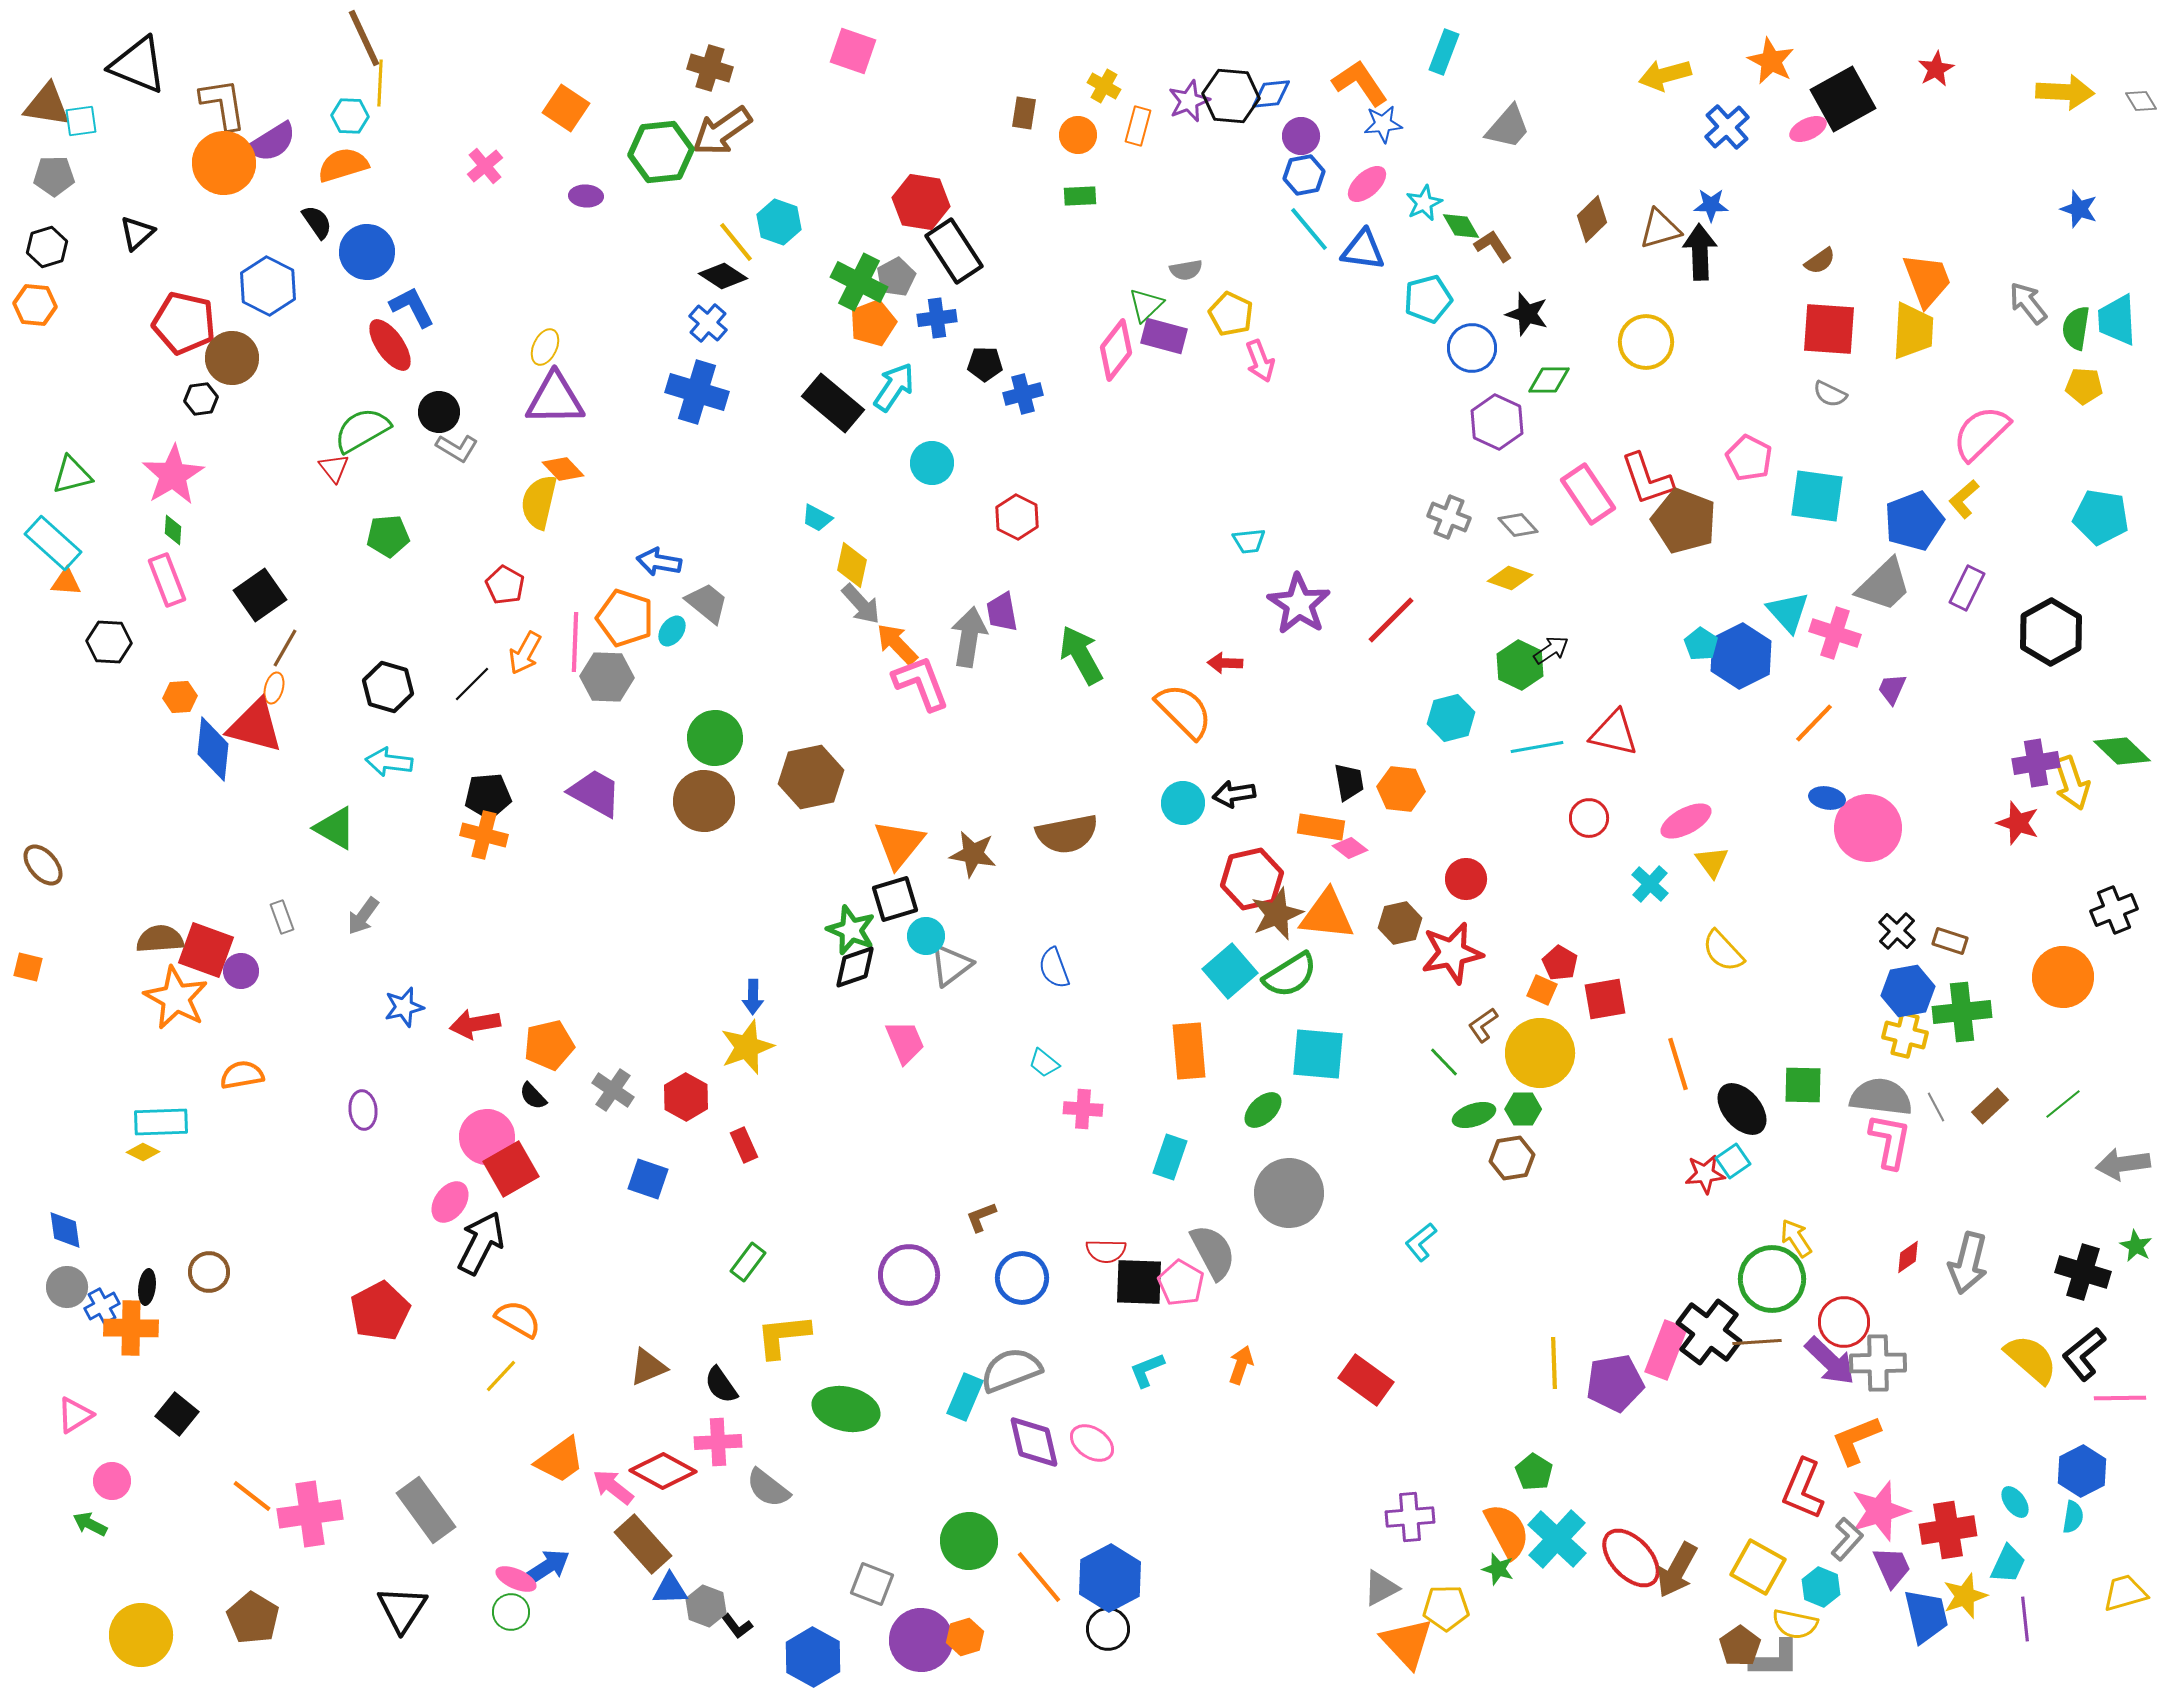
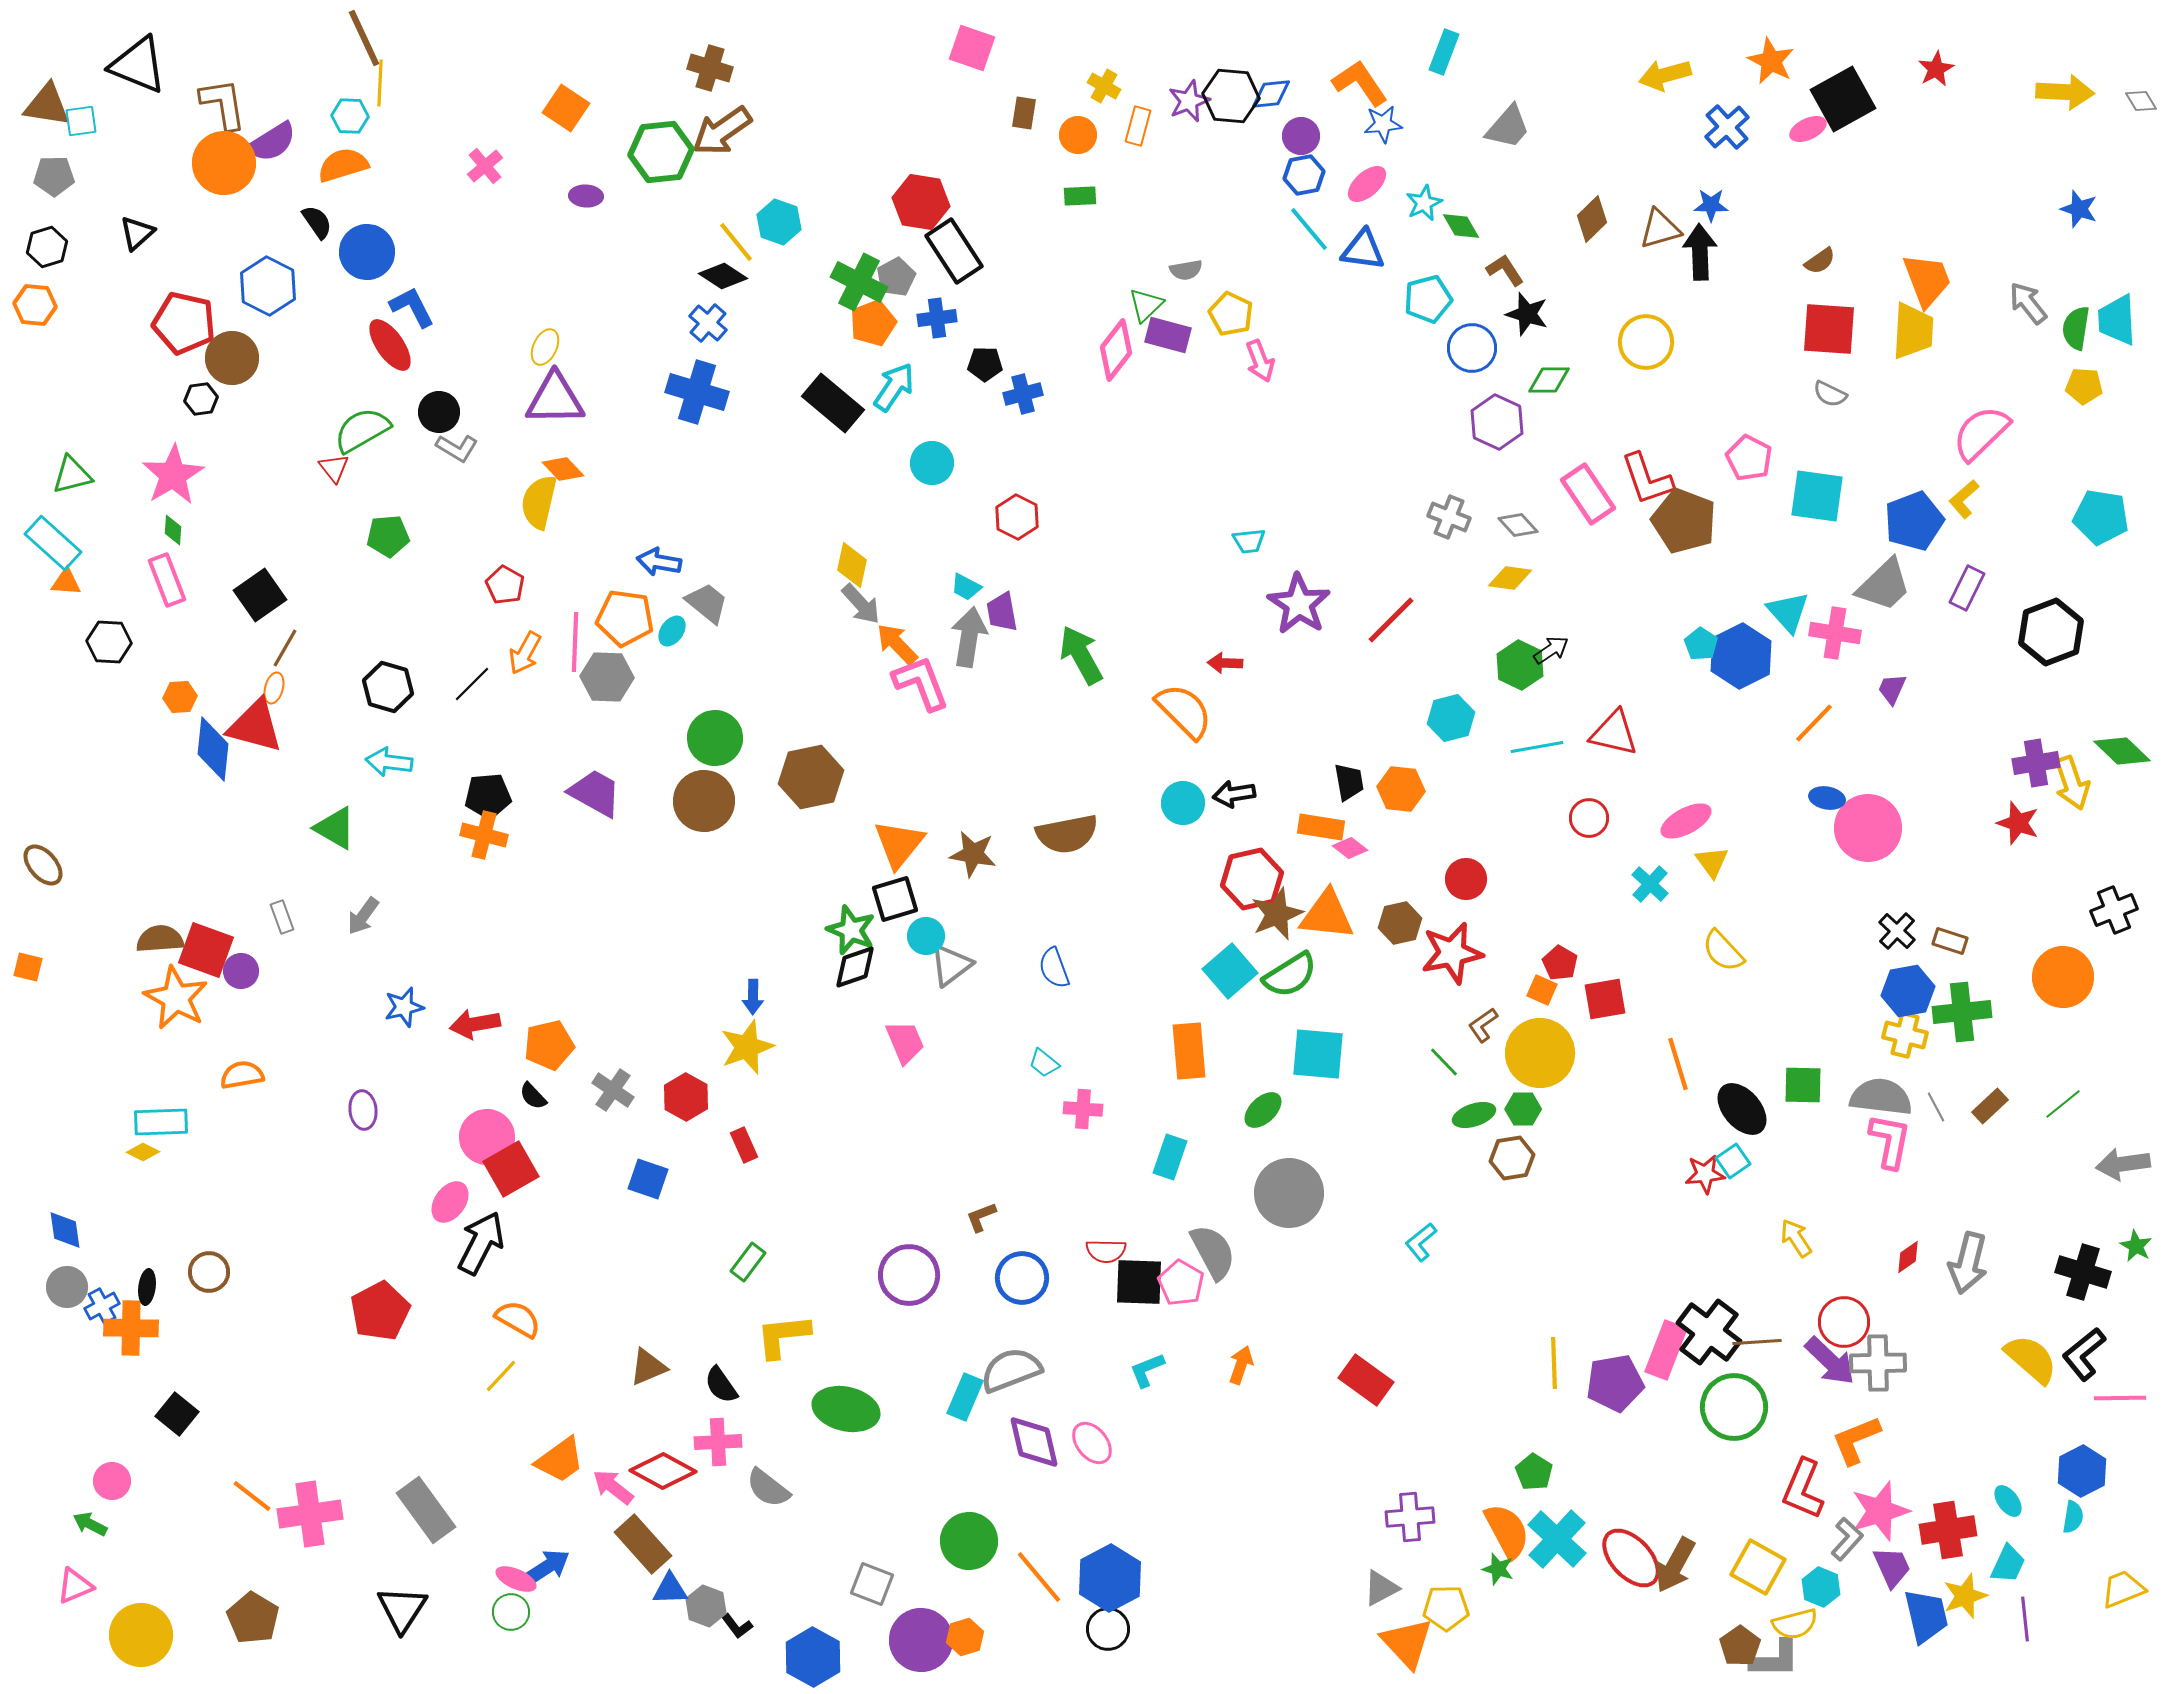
pink square at (853, 51): moved 119 px right, 3 px up
brown L-shape at (1493, 246): moved 12 px right, 24 px down
purple rectangle at (1164, 336): moved 4 px right, 1 px up
cyan trapezoid at (817, 518): moved 149 px right, 69 px down
yellow diamond at (1510, 578): rotated 12 degrees counterclockwise
orange pentagon at (625, 618): rotated 10 degrees counterclockwise
black hexagon at (2051, 632): rotated 8 degrees clockwise
pink cross at (1835, 633): rotated 9 degrees counterclockwise
green circle at (1772, 1279): moved 38 px left, 128 px down
pink triangle at (75, 1415): moved 171 px down; rotated 9 degrees clockwise
pink ellipse at (1092, 1443): rotated 18 degrees clockwise
cyan ellipse at (2015, 1502): moved 7 px left, 1 px up
brown arrow at (1677, 1570): moved 2 px left, 5 px up
yellow trapezoid at (2125, 1593): moved 2 px left, 4 px up; rotated 6 degrees counterclockwise
yellow semicircle at (1795, 1624): rotated 27 degrees counterclockwise
